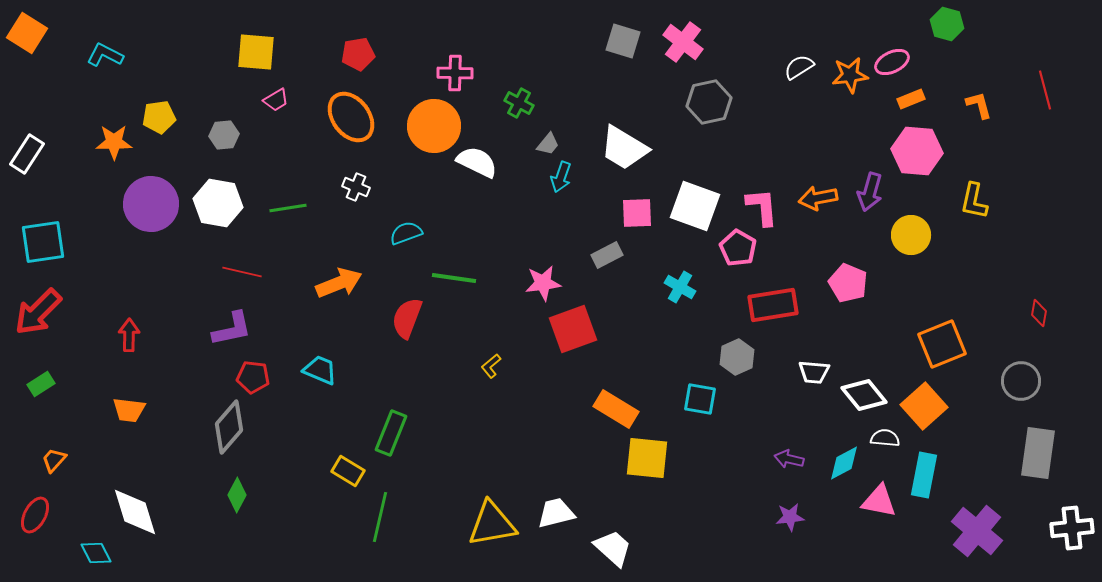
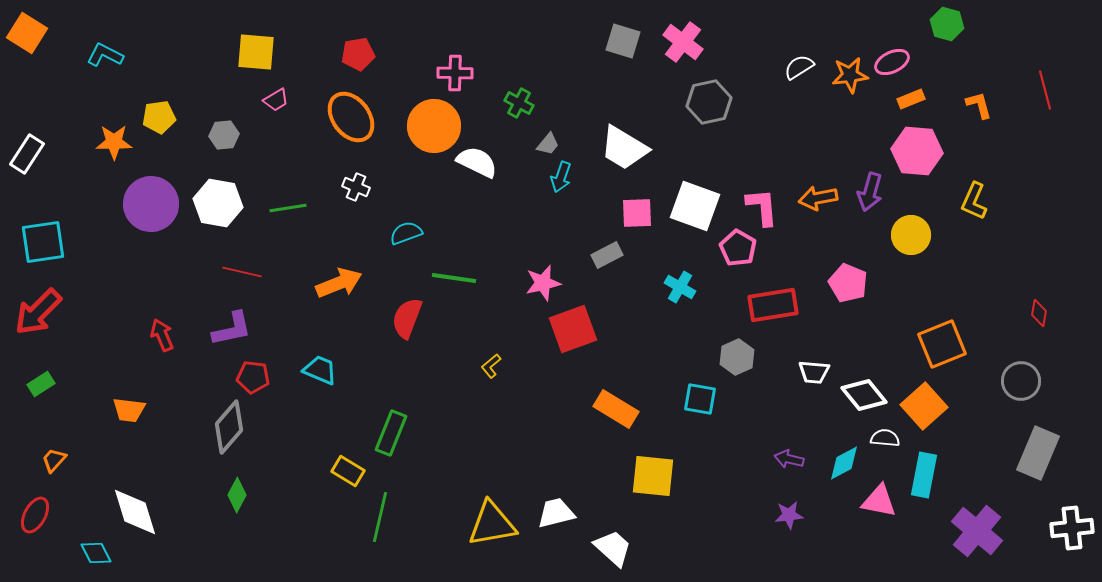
yellow L-shape at (974, 201): rotated 12 degrees clockwise
pink star at (543, 283): rotated 6 degrees counterclockwise
red arrow at (129, 335): moved 33 px right; rotated 24 degrees counterclockwise
gray rectangle at (1038, 453): rotated 15 degrees clockwise
yellow square at (647, 458): moved 6 px right, 18 px down
purple star at (790, 517): moved 1 px left, 2 px up
